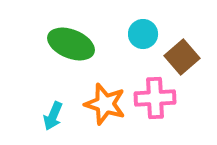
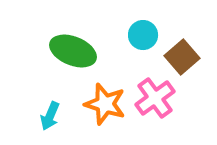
cyan circle: moved 1 px down
green ellipse: moved 2 px right, 7 px down
pink cross: rotated 33 degrees counterclockwise
cyan arrow: moved 3 px left
